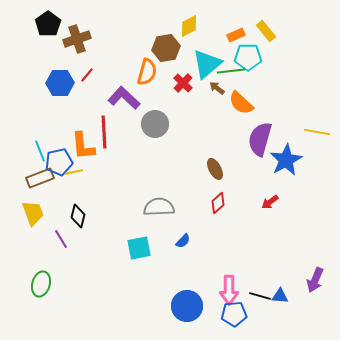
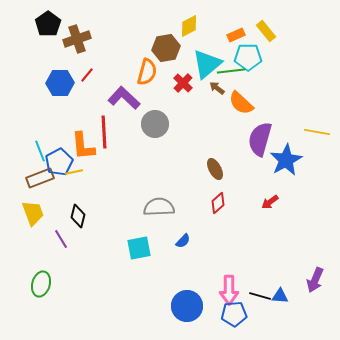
blue pentagon at (59, 162): rotated 16 degrees counterclockwise
